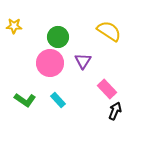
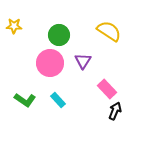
green circle: moved 1 px right, 2 px up
